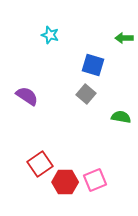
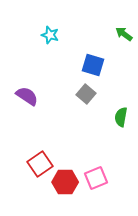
green arrow: moved 4 px up; rotated 36 degrees clockwise
green semicircle: rotated 90 degrees counterclockwise
pink square: moved 1 px right, 2 px up
